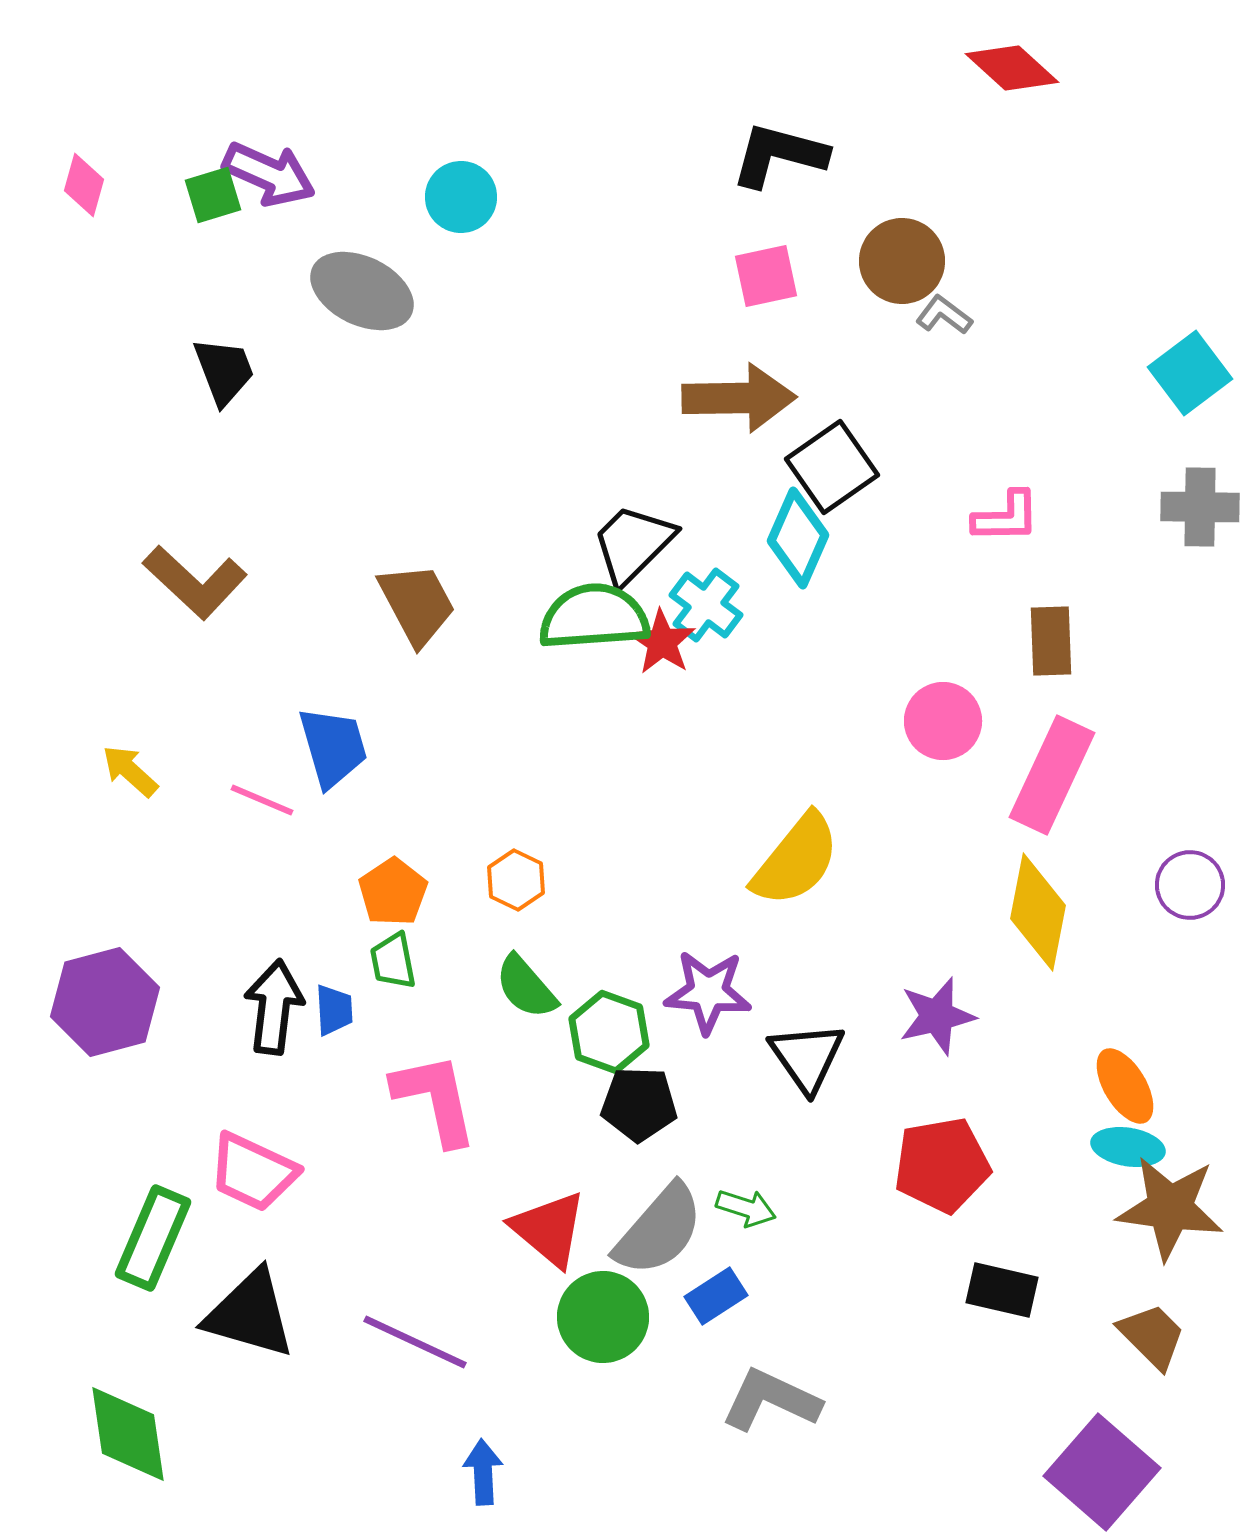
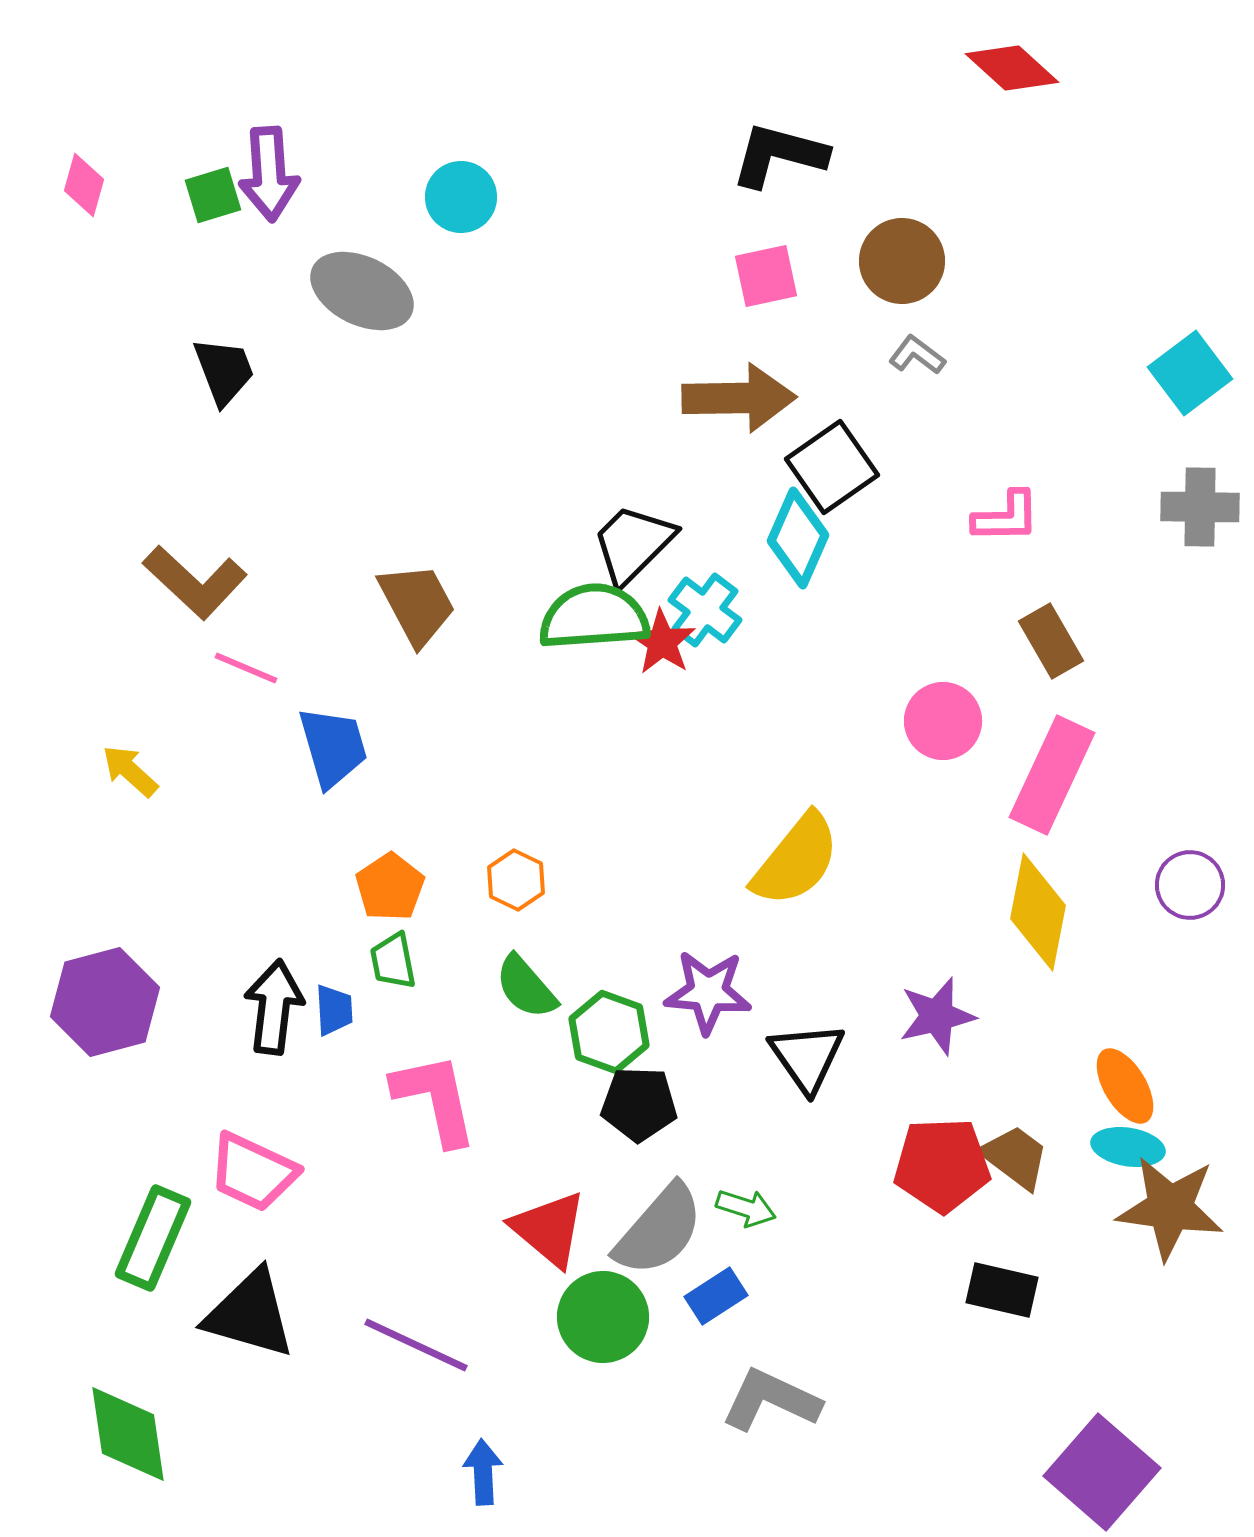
purple arrow at (269, 174): rotated 62 degrees clockwise
gray L-shape at (944, 315): moved 27 px left, 40 px down
cyan cross at (706, 605): moved 1 px left, 5 px down
brown rectangle at (1051, 641): rotated 28 degrees counterclockwise
pink line at (262, 800): moved 16 px left, 132 px up
orange pentagon at (393, 892): moved 3 px left, 5 px up
red pentagon at (942, 1165): rotated 8 degrees clockwise
brown trapezoid at (1152, 1336): moved 137 px left, 179 px up; rotated 8 degrees counterclockwise
purple line at (415, 1342): moved 1 px right, 3 px down
